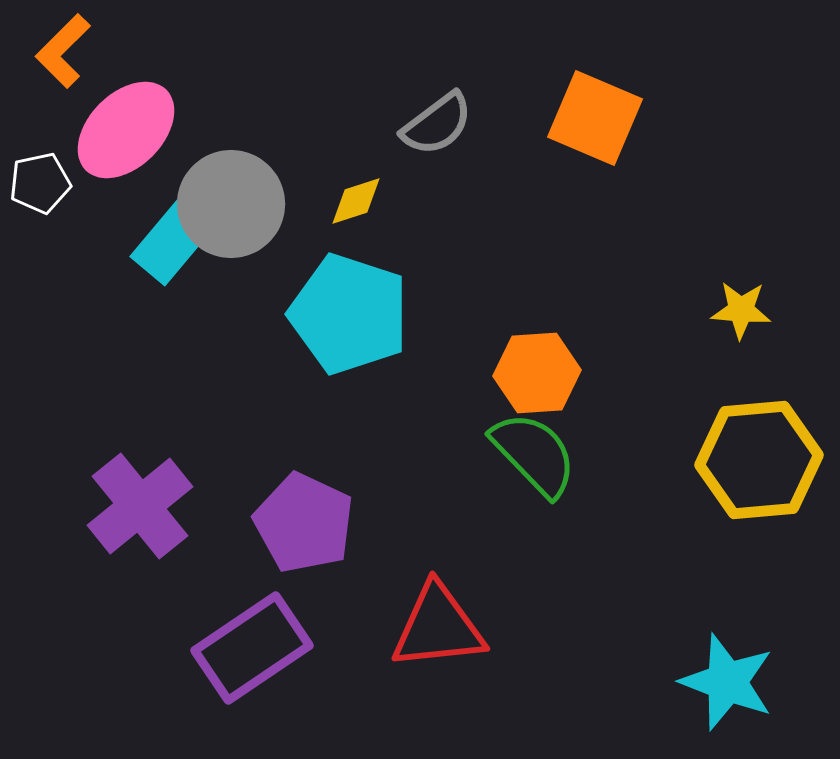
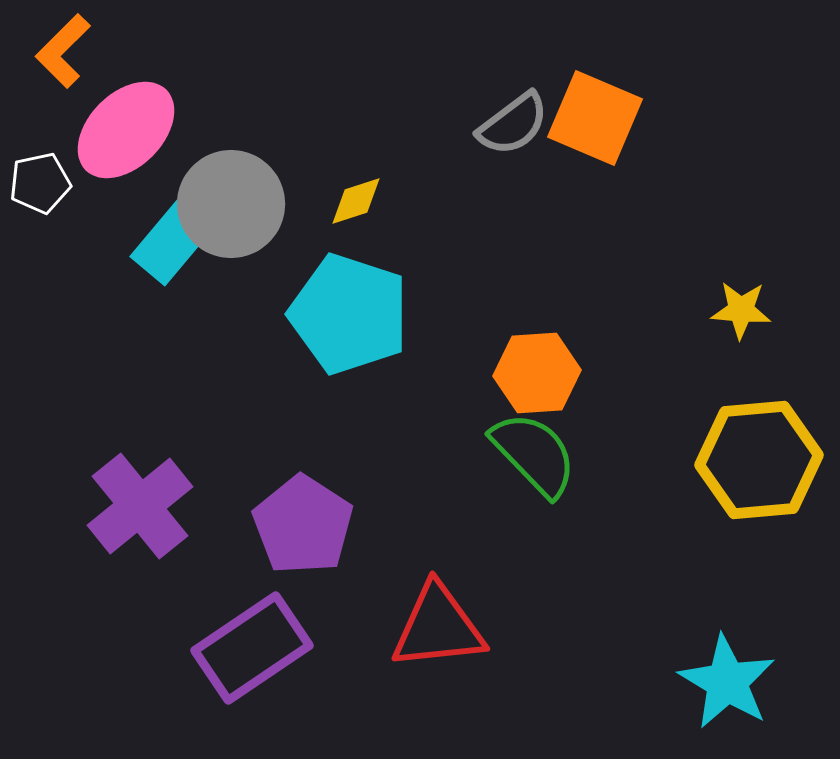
gray semicircle: moved 76 px right
purple pentagon: moved 1 px left, 2 px down; rotated 8 degrees clockwise
cyan star: rotated 10 degrees clockwise
